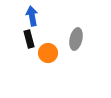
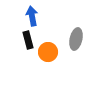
black rectangle: moved 1 px left, 1 px down
orange circle: moved 1 px up
